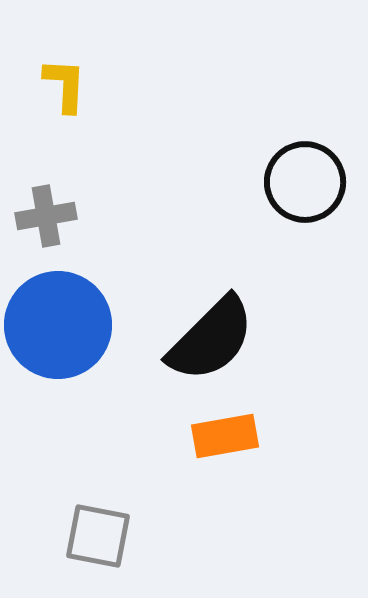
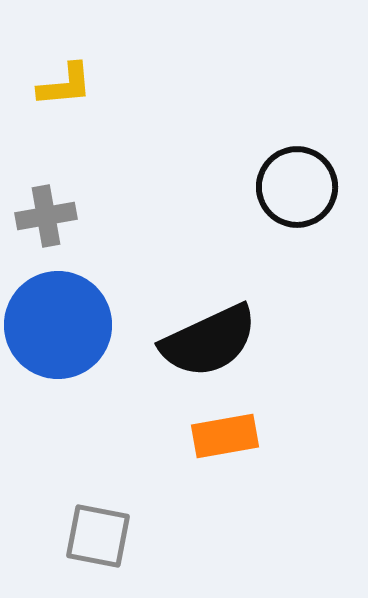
yellow L-shape: rotated 82 degrees clockwise
black circle: moved 8 px left, 5 px down
black semicircle: moved 2 px left, 2 px down; rotated 20 degrees clockwise
